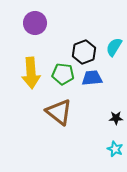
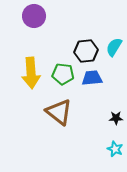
purple circle: moved 1 px left, 7 px up
black hexagon: moved 2 px right, 1 px up; rotated 15 degrees clockwise
